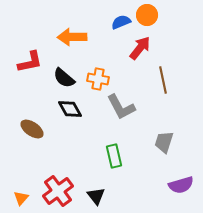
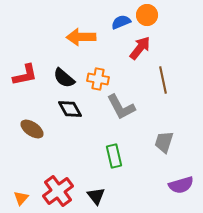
orange arrow: moved 9 px right
red L-shape: moved 5 px left, 13 px down
